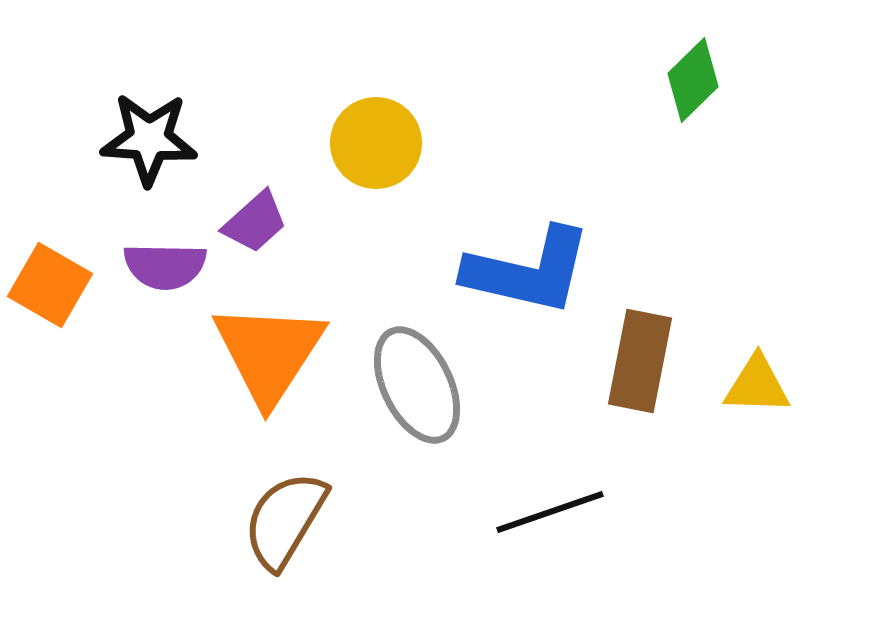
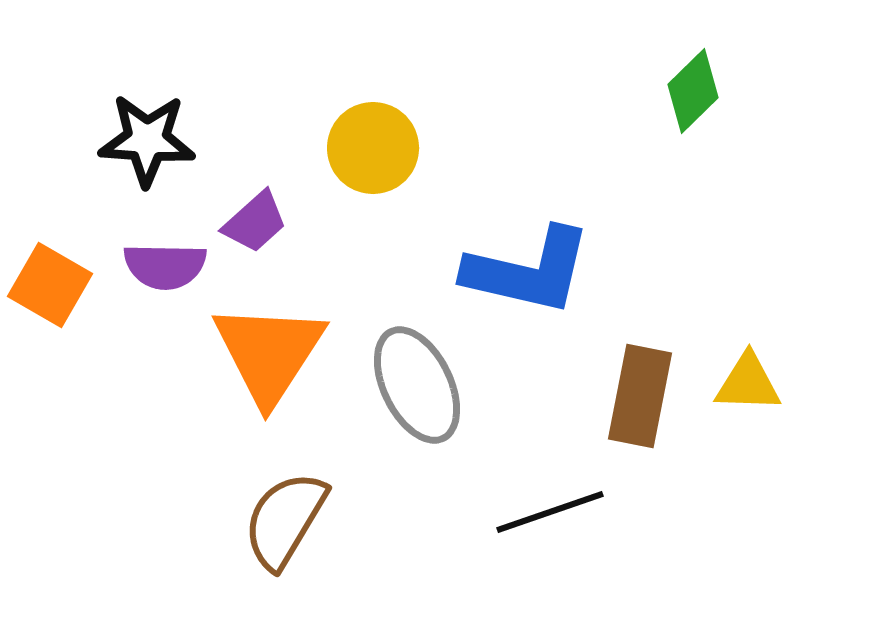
green diamond: moved 11 px down
black star: moved 2 px left, 1 px down
yellow circle: moved 3 px left, 5 px down
brown rectangle: moved 35 px down
yellow triangle: moved 9 px left, 2 px up
